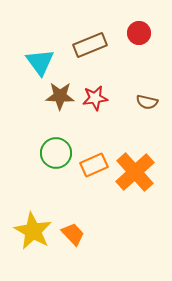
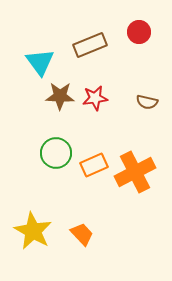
red circle: moved 1 px up
orange cross: rotated 15 degrees clockwise
orange trapezoid: moved 9 px right
